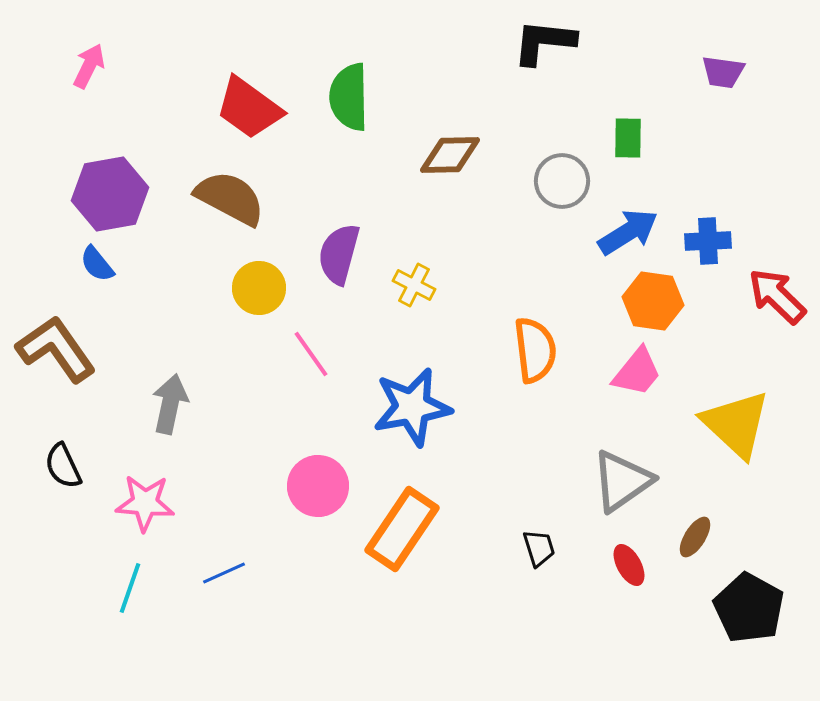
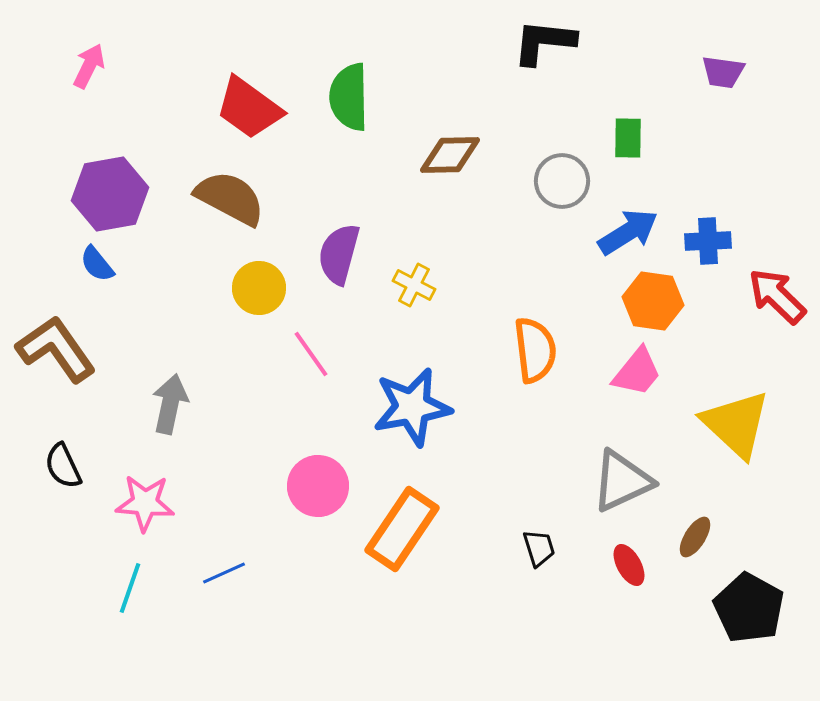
gray triangle: rotated 10 degrees clockwise
